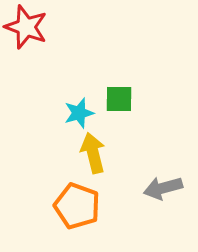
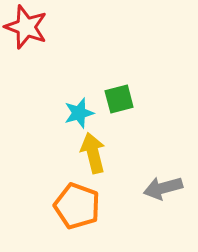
green square: rotated 16 degrees counterclockwise
